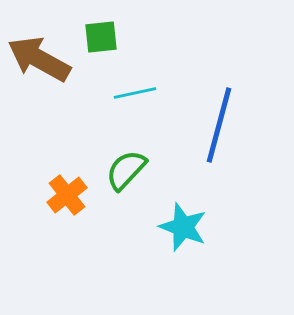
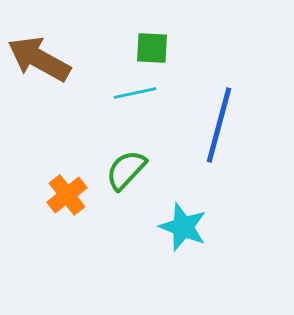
green square: moved 51 px right, 11 px down; rotated 9 degrees clockwise
